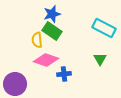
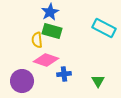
blue star: moved 2 px left, 2 px up; rotated 12 degrees counterclockwise
green rectangle: rotated 18 degrees counterclockwise
green triangle: moved 2 px left, 22 px down
purple circle: moved 7 px right, 3 px up
